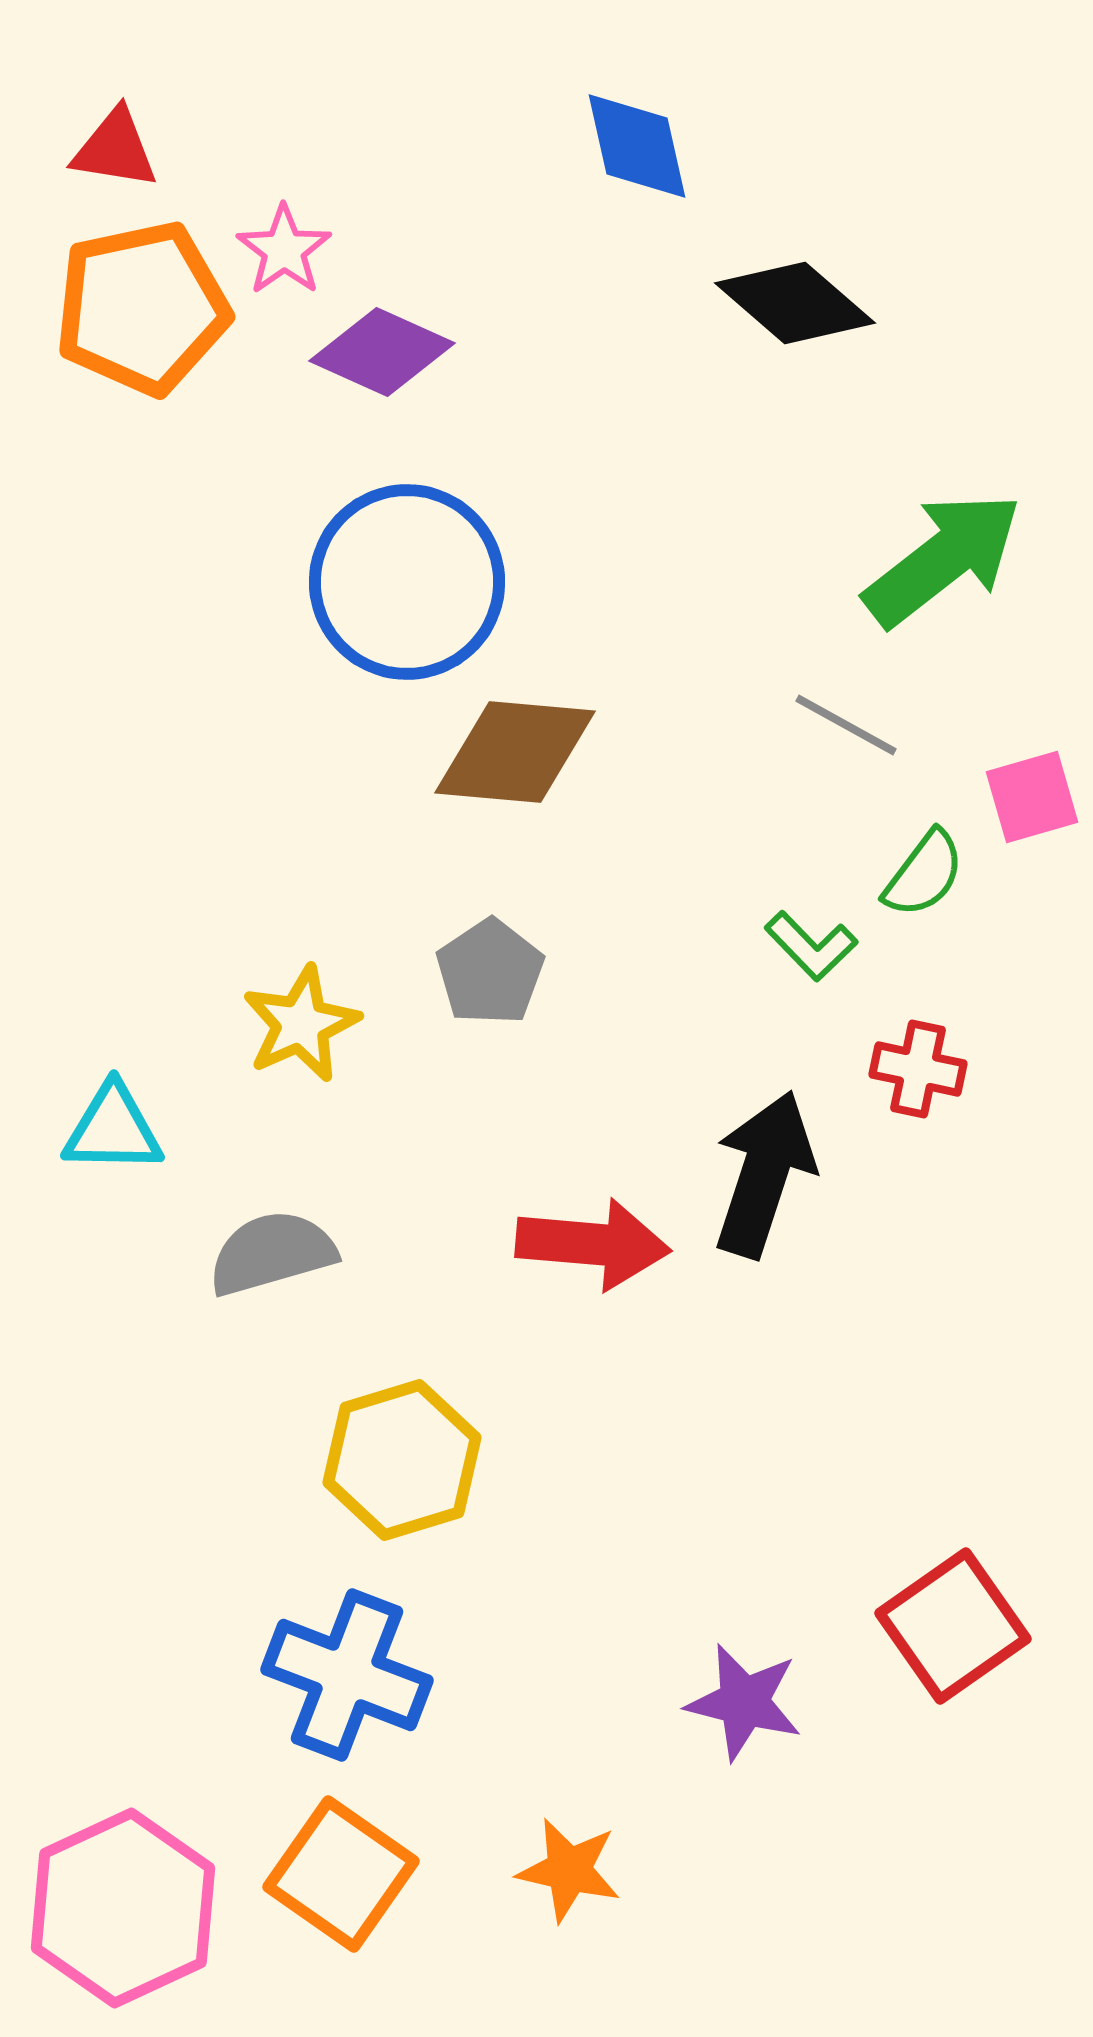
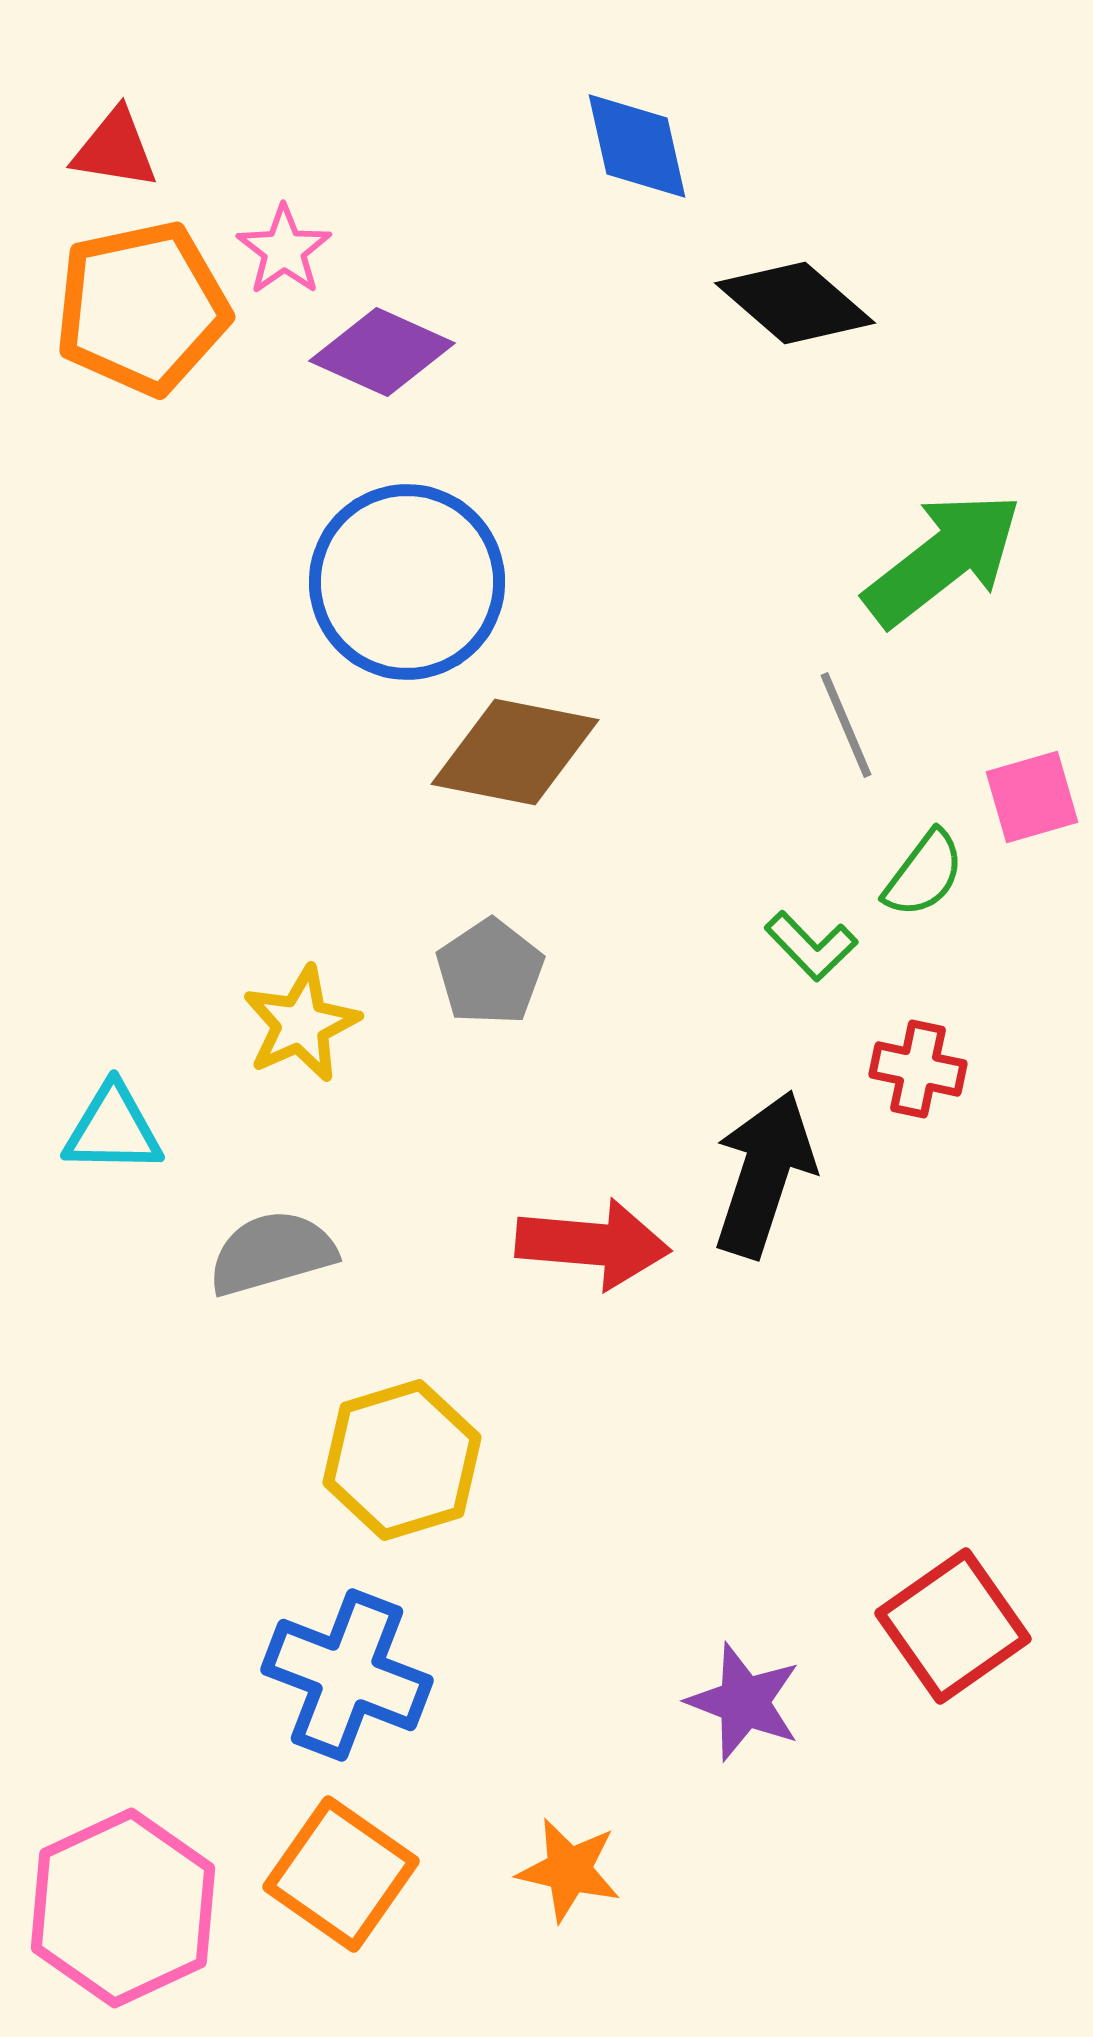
gray line: rotated 38 degrees clockwise
brown diamond: rotated 6 degrees clockwise
purple star: rotated 7 degrees clockwise
